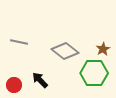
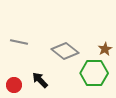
brown star: moved 2 px right
